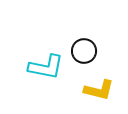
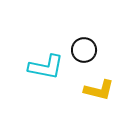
black circle: moved 1 px up
